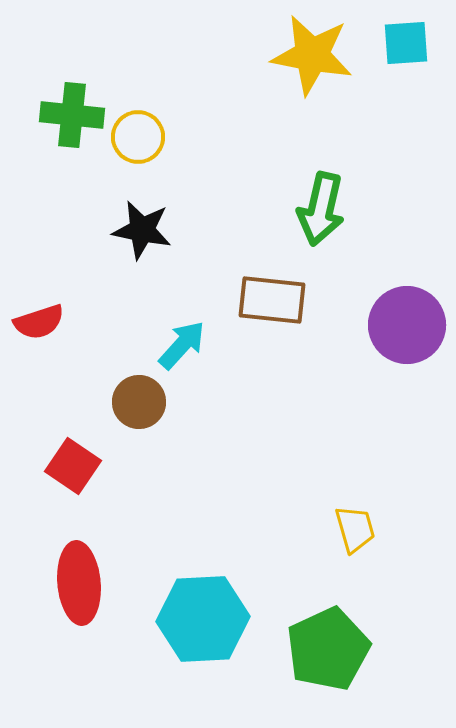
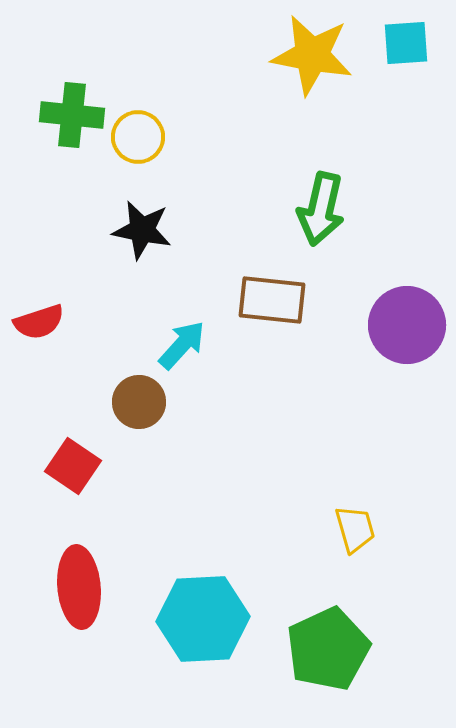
red ellipse: moved 4 px down
